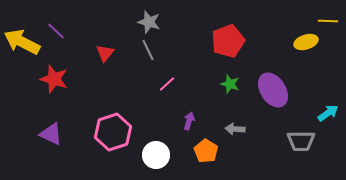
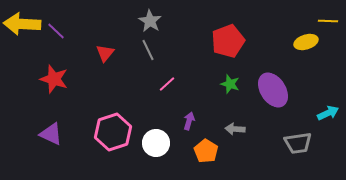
gray star: moved 1 px right, 1 px up; rotated 15 degrees clockwise
yellow arrow: moved 18 px up; rotated 24 degrees counterclockwise
cyan arrow: rotated 10 degrees clockwise
gray trapezoid: moved 3 px left, 2 px down; rotated 8 degrees counterclockwise
white circle: moved 12 px up
